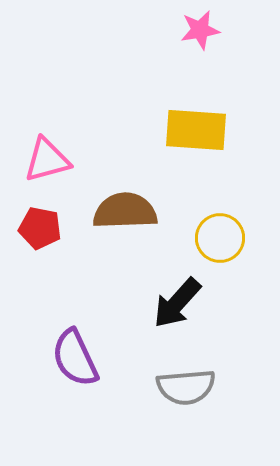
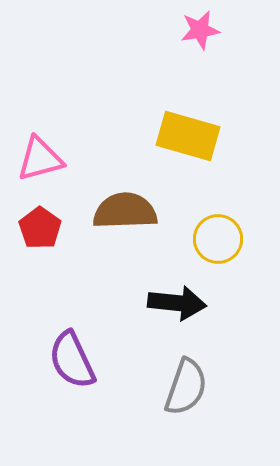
yellow rectangle: moved 8 px left, 6 px down; rotated 12 degrees clockwise
pink triangle: moved 7 px left, 1 px up
red pentagon: rotated 24 degrees clockwise
yellow circle: moved 2 px left, 1 px down
black arrow: rotated 126 degrees counterclockwise
purple semicircle: moved 3 px left, 2 px down
gray semicircle: rotated 66 degrees counterclockwise
